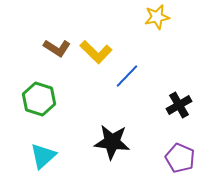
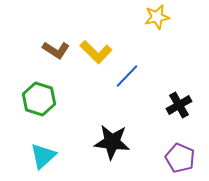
brown L-shape: moved 1 px left, 2 px down
